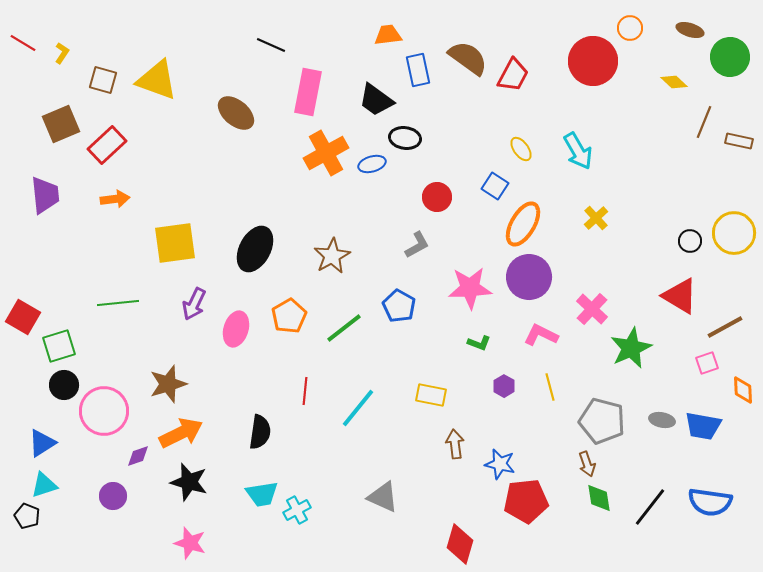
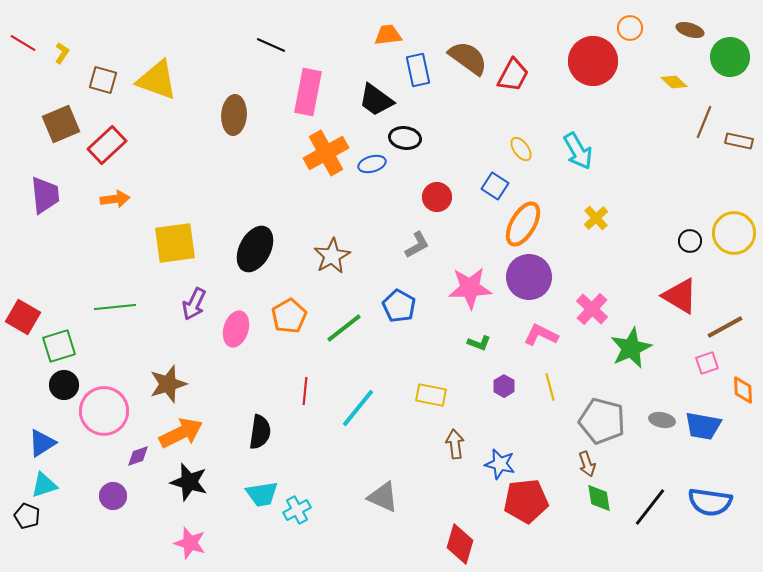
brown ellipse at (236, 113): moved 2 px left, 2 px down; rotated 54 degrees clockwise
green line at (118, 303): moved 3 px left, 4 px down
